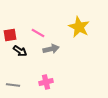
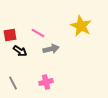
yellow star: moved 2 px right, 1 px up
gray line: moved 2 px up; rotated 56 degrees clockwise
